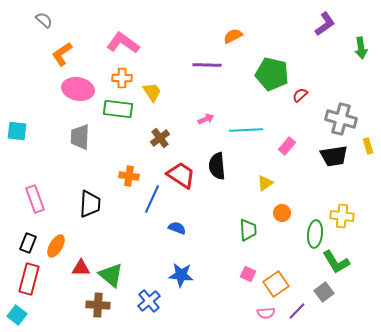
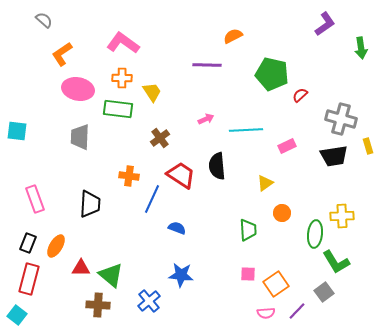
pink rectangle at (287, 146): rotated 24 degrees clockwise
yellow cross at (342, 216): rotated 10 degrees counterclockwise
pink square at (248, 274): rotated 21 degrees counterclockwise
